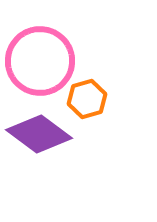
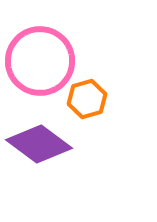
purple diamond: moved 10 px down
